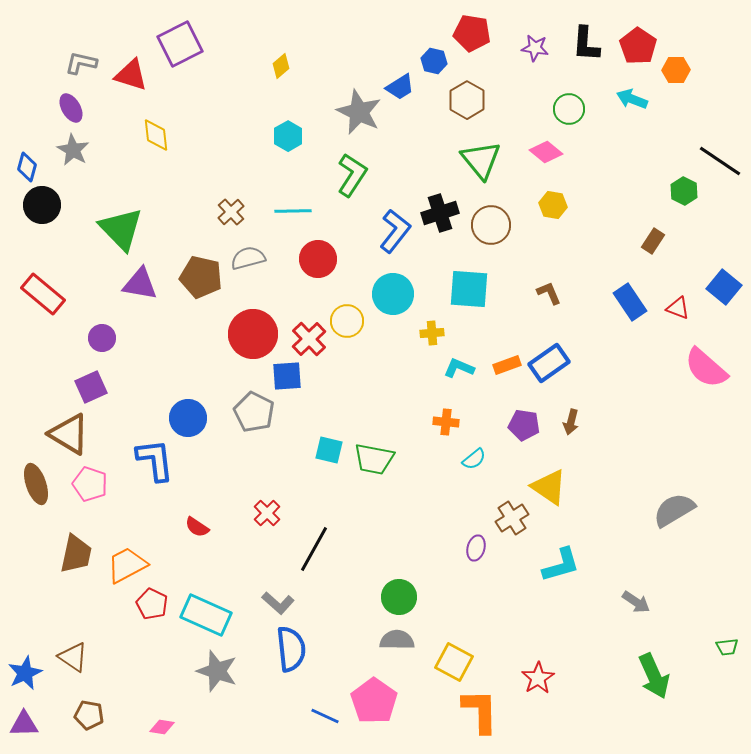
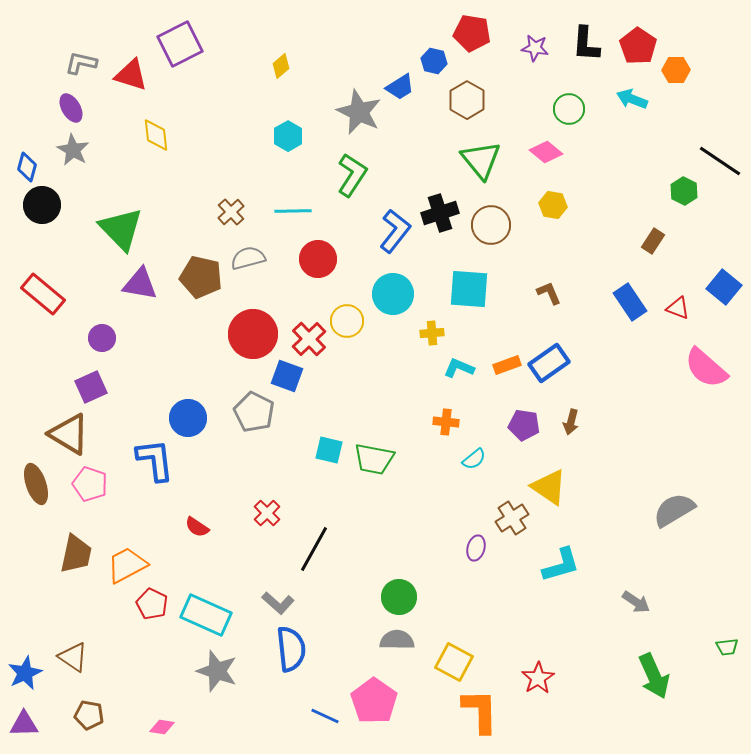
blue square at (287, 376): rotated 24 degrees clockwise
